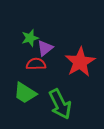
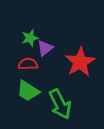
red semicircle: moved 8 px left
green trapezoid: moved 3 px right, 2 px up
